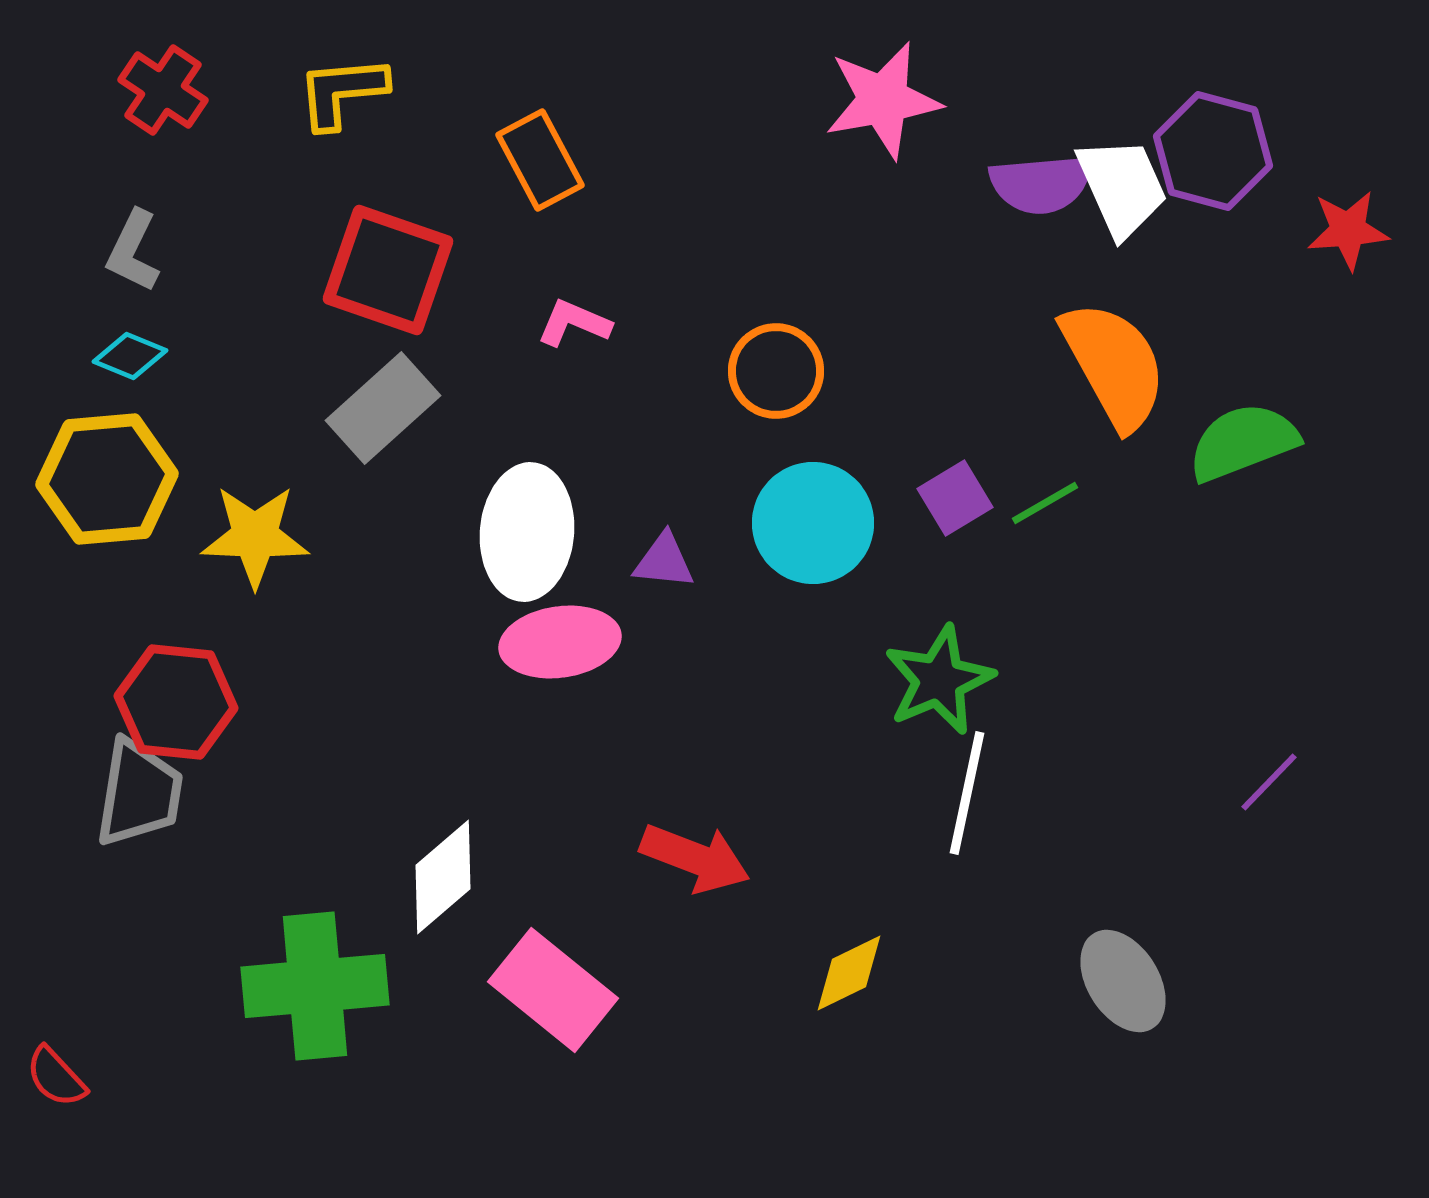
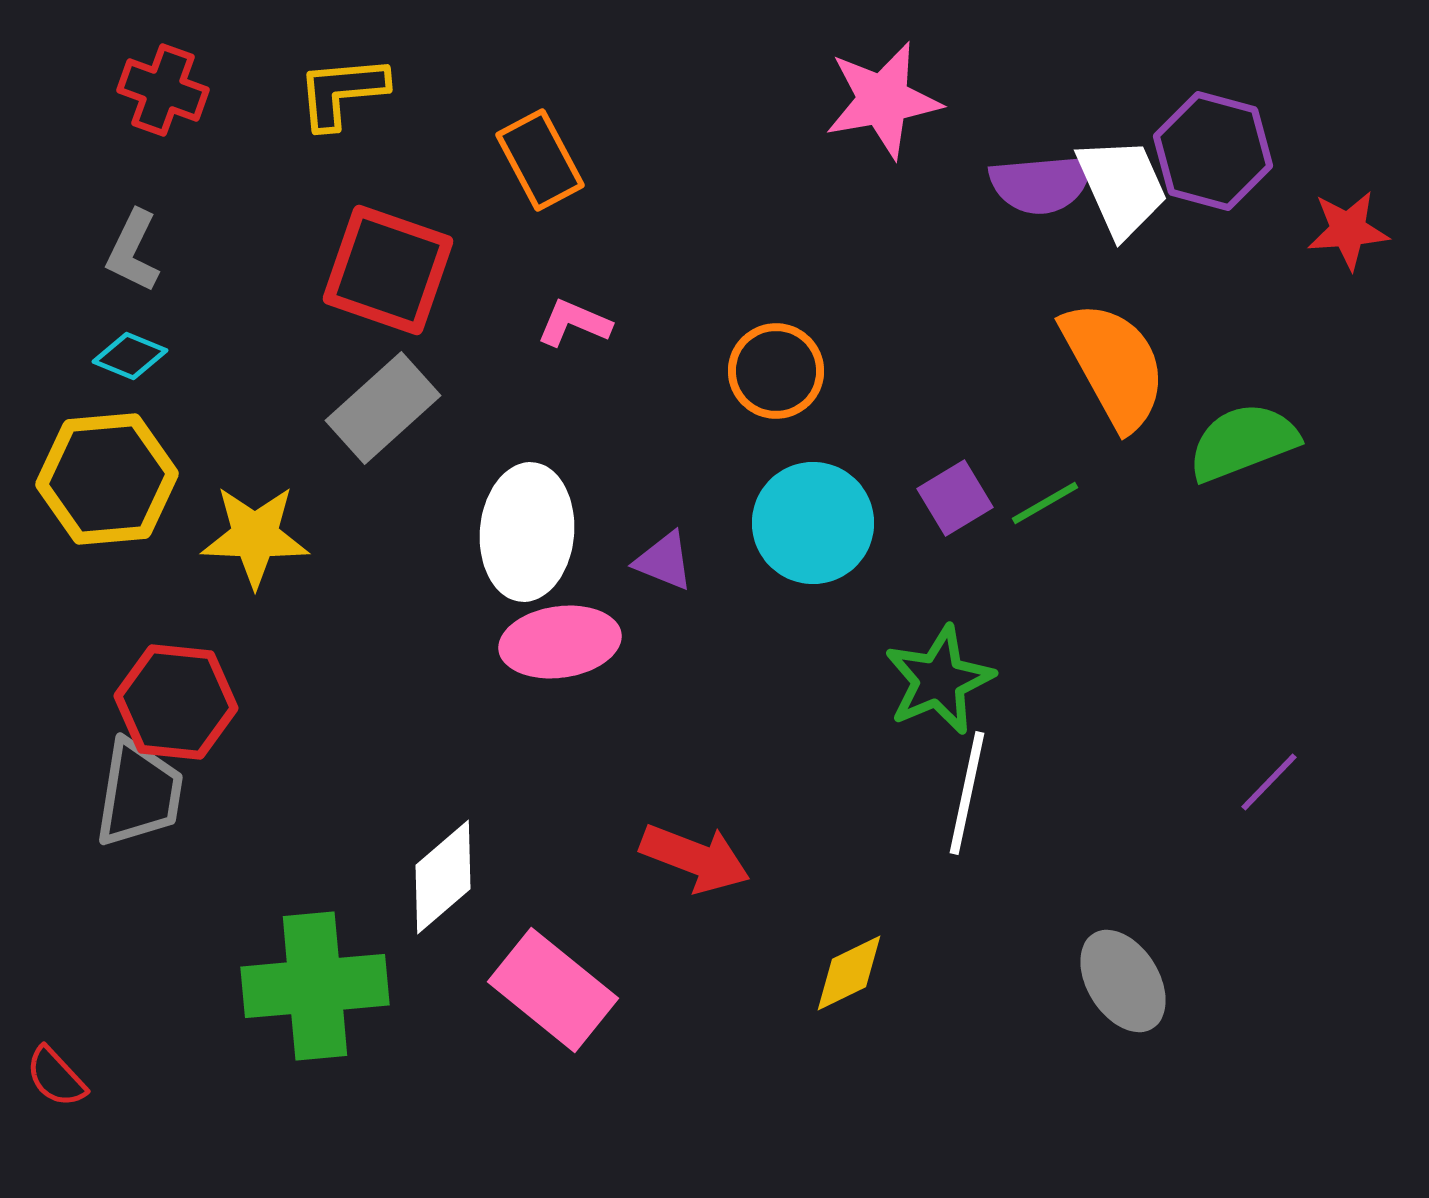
red cross: rotated 14 degrees counterclockwise
purple triangle: rotated 16 degrees clockwise
